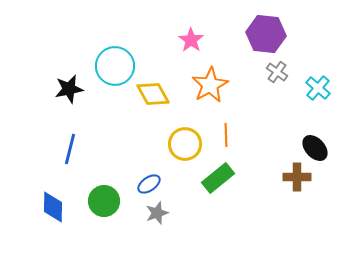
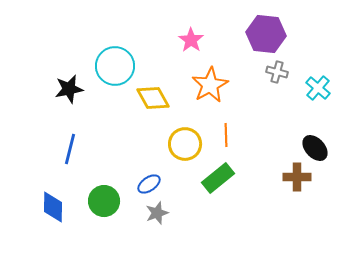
gray cross: rotated 20 degrees counterclockwise
yellow diamond: moved 4 px down
